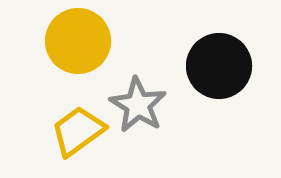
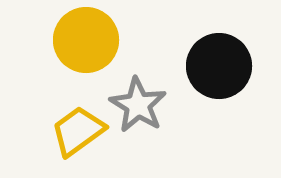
yellow circle: moved 8 px right, 1 px up
